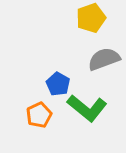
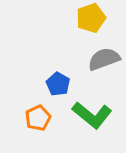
green L-shape: moved 5 px right, 7 px down
orange pentagon: moved 1 px left, 3 px down
